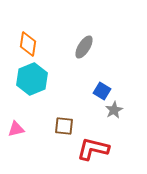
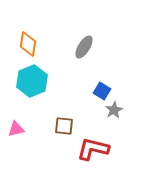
cyan hexagon: moved 2 px down
